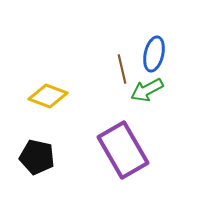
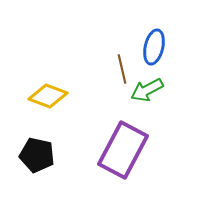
blue ellipse: moved 7 px up
purple rectangle: rotated 58 degrees clockwise
black pentagon: moved 2 px up
